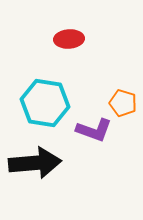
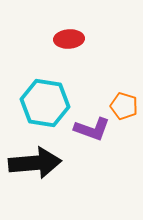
orange pentagon: moved 1 px right, 3 px down
purple L-shape: moved 2 px left, 1 px up
